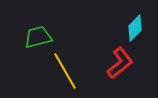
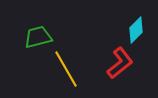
cyan diamond: moved 1 px right, 2 px down
yellow line: moved 1 px right, 2 px up
